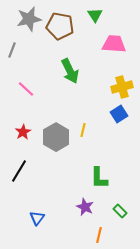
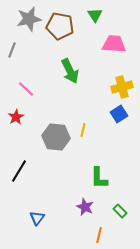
red star: moved 7 px left, 15 px up
gray hexagon: rotated 24 degrees counterclockwise
